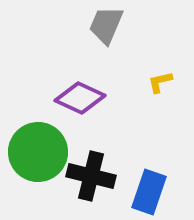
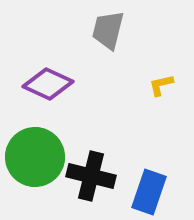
gray trapezoid: moved 2 px right, 5 px down; rotated 9 degrees counterclockwise
yellow L-shape: moved 1 px right, 3 px down
purple diamond: moved 32 px left, 14 px up
green circle: moved 3 px left, 5 px down
